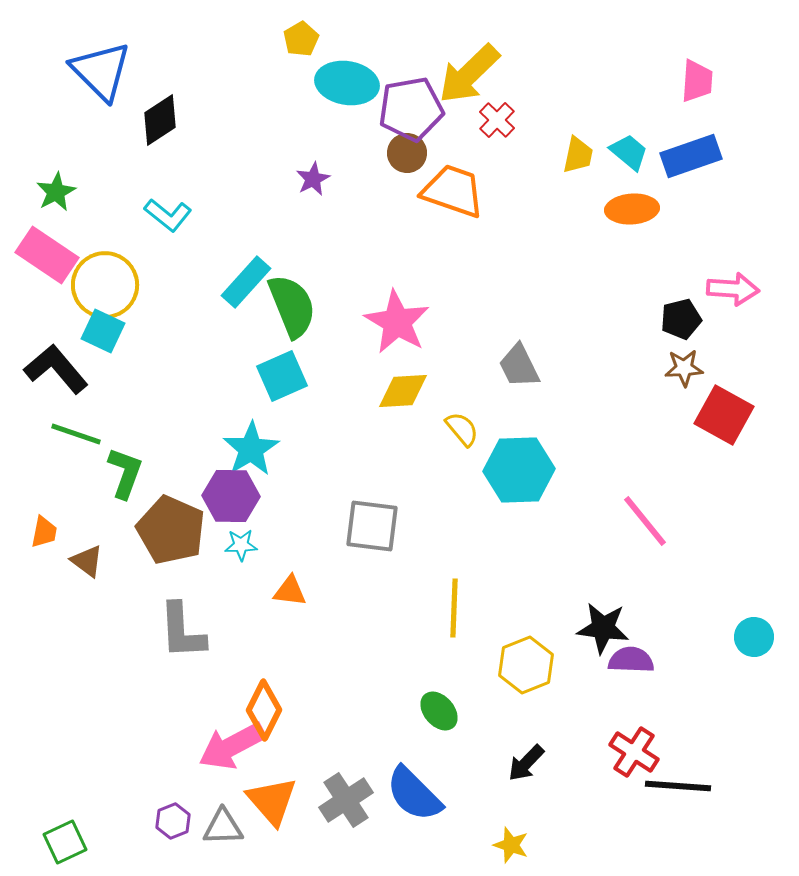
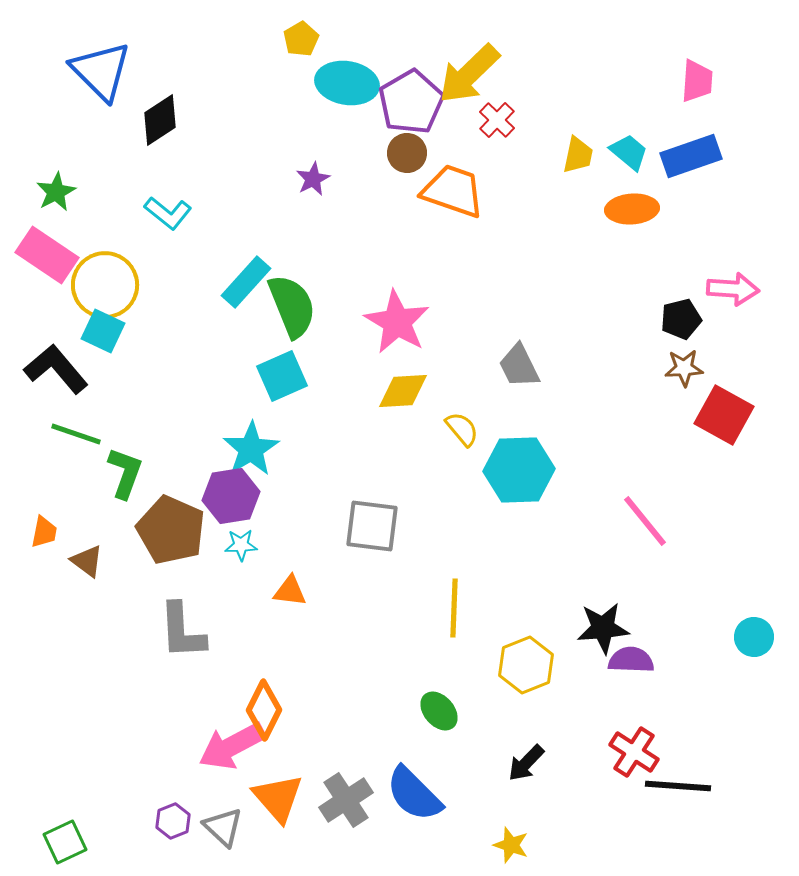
purple pentagon at (411, 109): moved 7 px up; rotated 20 degrees counterclockwise
cyan L-shape at (168, 215): moved 2 px up
purple hexagon at (231, 496): rotated 10 degrees counterclockwise
black star at (603, 628): rotated 12 degrees counterclockwise
orange triangle at (272, 801): moved 6 px right, 3 px up
gray triangle at (223, 827): rotated 45 degrees clockwise
